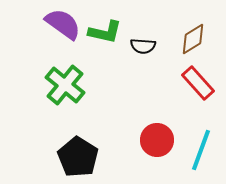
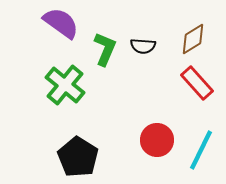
purple semicircle: moved 2 px left, 1 px up
green L-shape: moved 17 px down; rotated 80 degrees counterclockwise
red rectangle: moved 1 px left
cyan line: rotated 6 degrees clockwise
